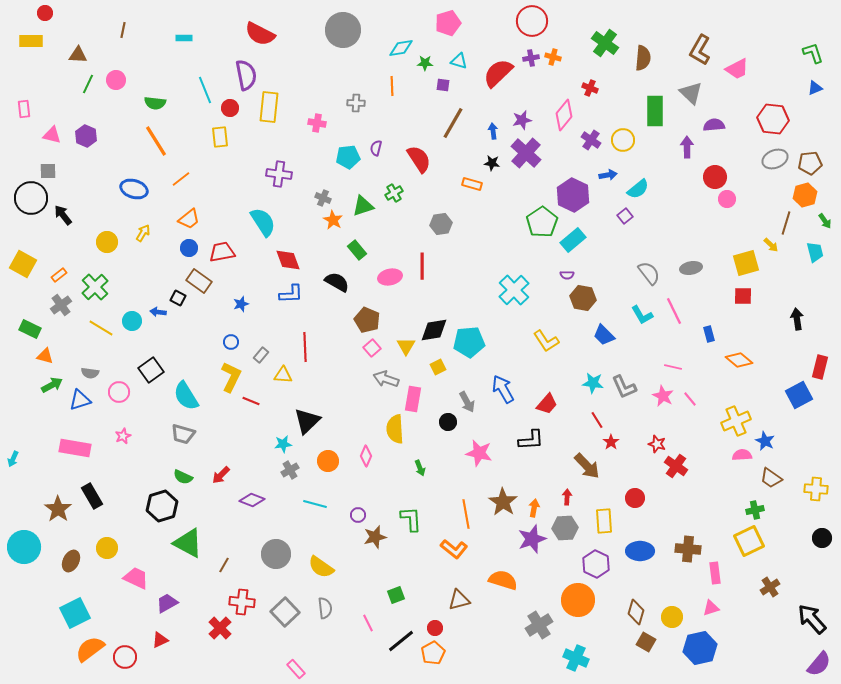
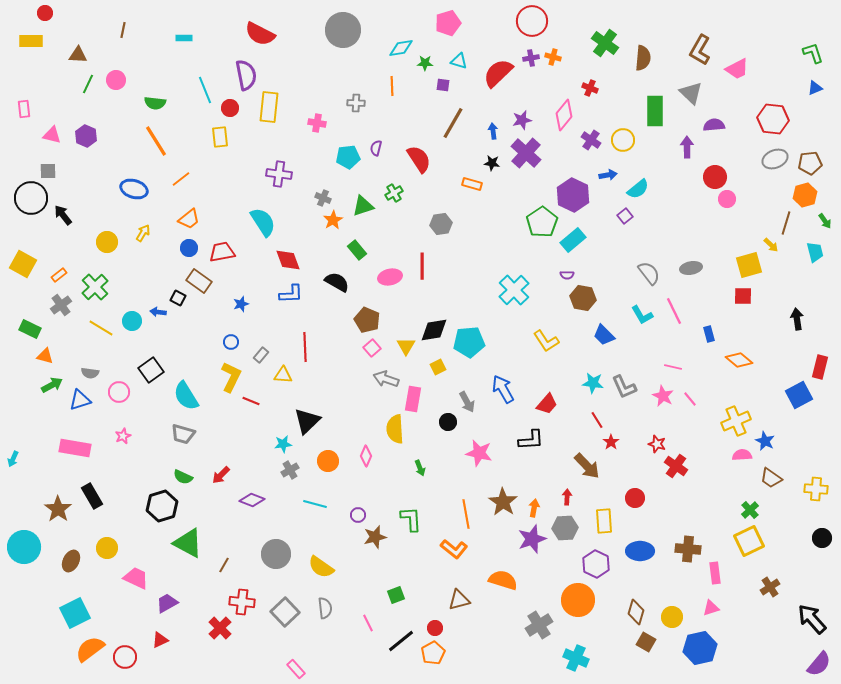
orange star at (333, 220): rotated 12 degrees clockwise
yellow square at (746, 263): moved 3 px right, 2 px down
green cross at (755, 510): moved 5 px left; rotated 30 degrees counterclockwise
